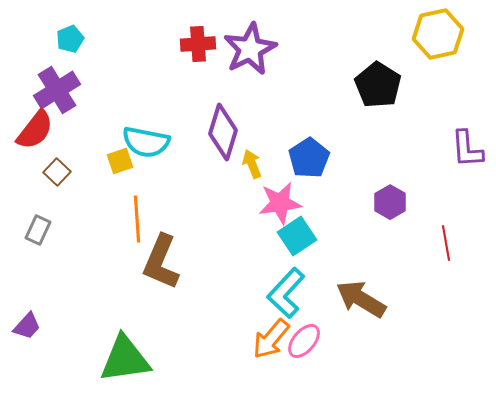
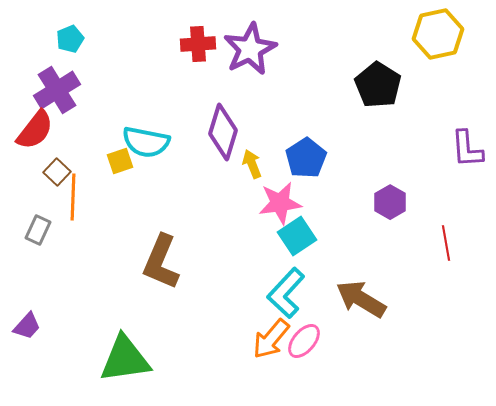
blue pentagon: moved 3 px left
orange line: moved 64 px left, 22 px up; rotated 6 degrees clockwise
